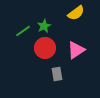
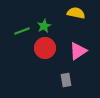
yellow semicircle: rotated 132 degrees counterclockwise
green line: moved 1 px left; rotated 14 degrees clockwise
pink triangle: moved 2 px right, 1 px down
gray rectangle: moved 9 px right, 6 px down
